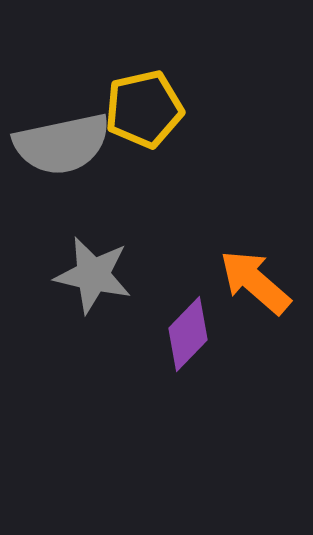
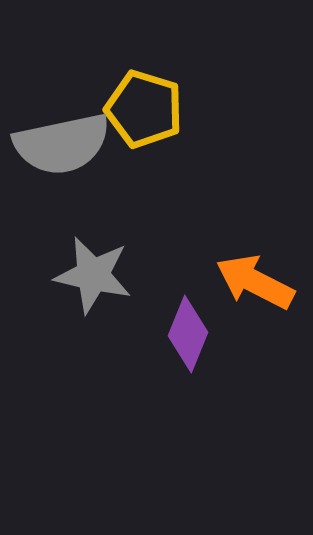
yellow pentagon: rotated 30 degrees clockwise
orange arrow: rotated 14 degrees counterclockwise
purple diamond: rotated 22 degrees counterclockwise
